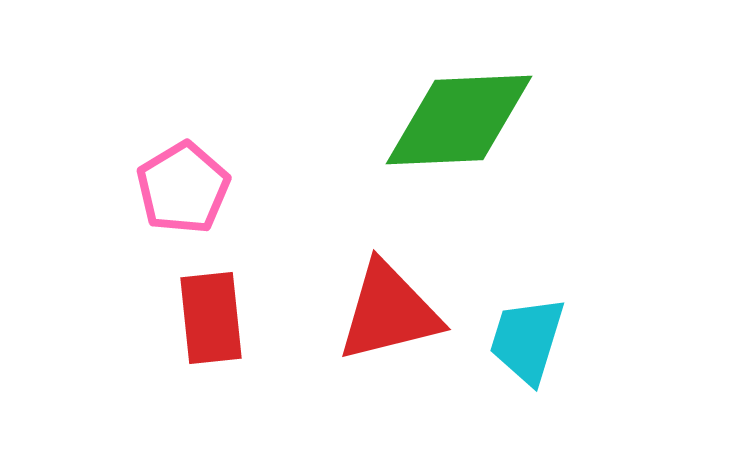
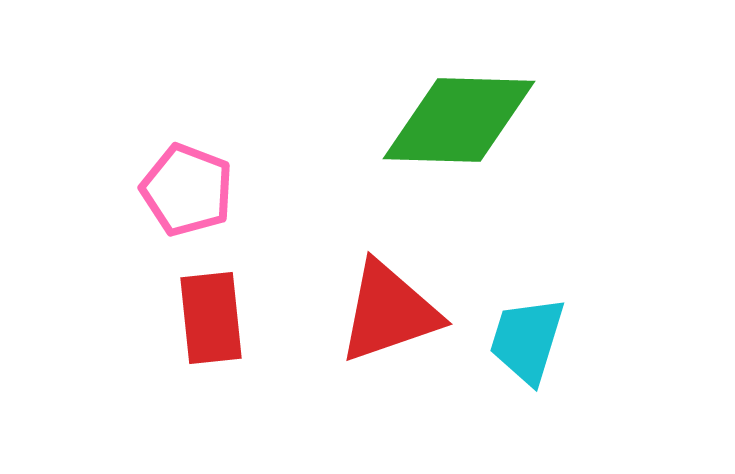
green diamond: rotated 4 degrees clockwise
pink pentagon: moved 4 px right, 2 px down; rotated 20 degrees counterclockwise
red triangle: rotated 5 degrees counterclockwise
